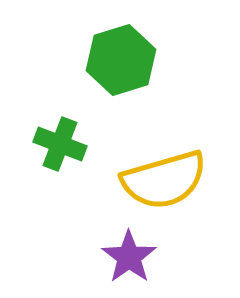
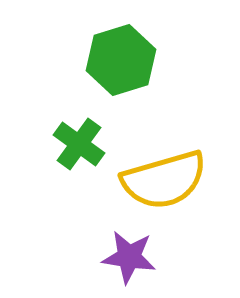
green cross: moved 19 px right; rotated 15 degrees clockwise
purple star: rotated 28 degrees counterclockwise
